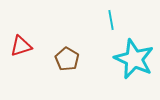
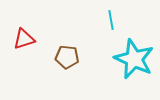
red triangle: moved 3 px right, 7 px up
brown pentagon: moved 2 px up; rotated 25 degrees counterclockwise
